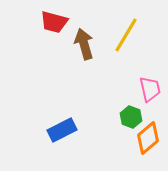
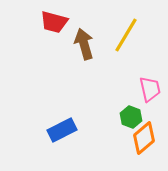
orange diamond: moved 4 px left
